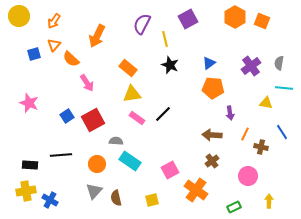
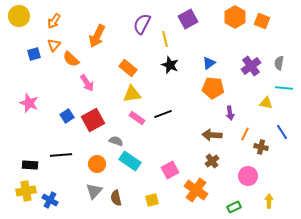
black line at (163, 114): rotated 24 degrees clockwise
gray semicircle at (116, 141): rotated 16 degrees clockwise
